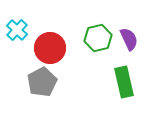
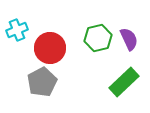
cyan cross: rotated 25 degrees clockwise
green rectangle: rotated 60 degrees clockwise
